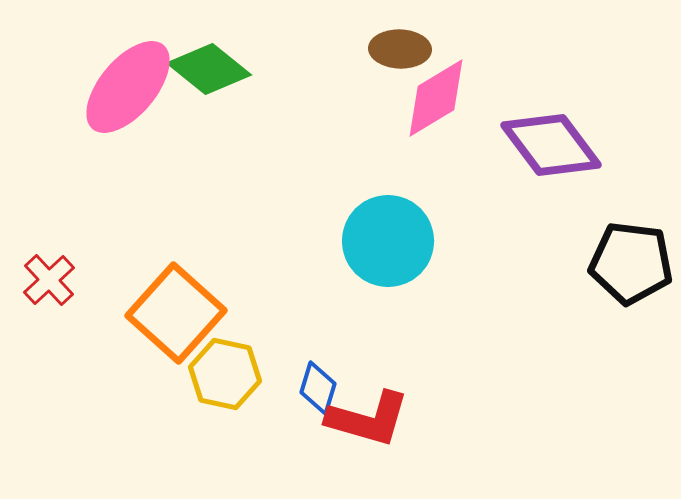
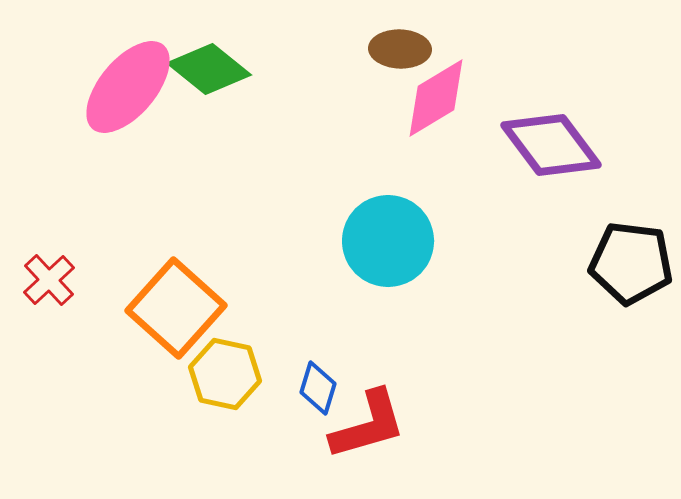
orange square: moved 5 px up
red L-shape: moved 6 px down; rotated 32 degrees counterclockwise
